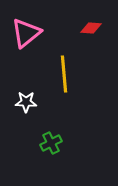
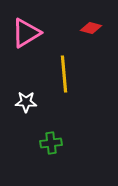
red diamond: rotated 10 degrees clockwise
pink triangle: rotated 8 degrees clockwise
green cross: rotated 20 degrees clockwise
